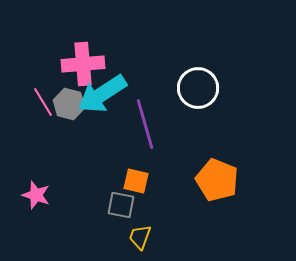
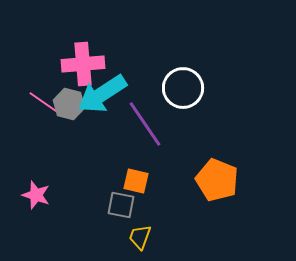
white circle: moved 15 px left
pink line: rotated 24 degrees counterclockwise
purple line: rotated 18 degrees counterclockwise
